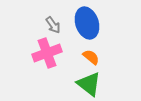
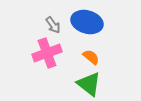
blue ellipse: moved 1 px up; rotated 56 degrees counterclockwise
